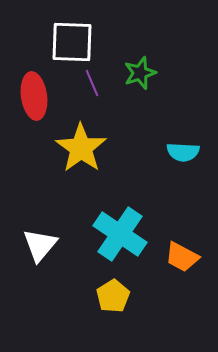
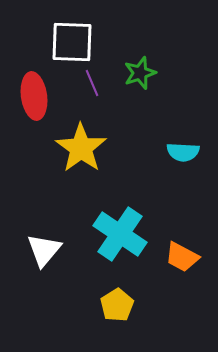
white triangle: moved 4 px right, 5 px down
yellow pentagon: moved 4 px right, 9 px down
